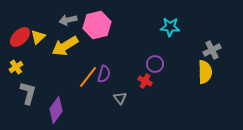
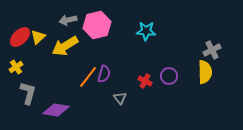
cyan star: moved 24 px left, 4 px down
purple circle: moved 14 px right, 12 px down
purple diamond: rotated 64 degrees clockwise
